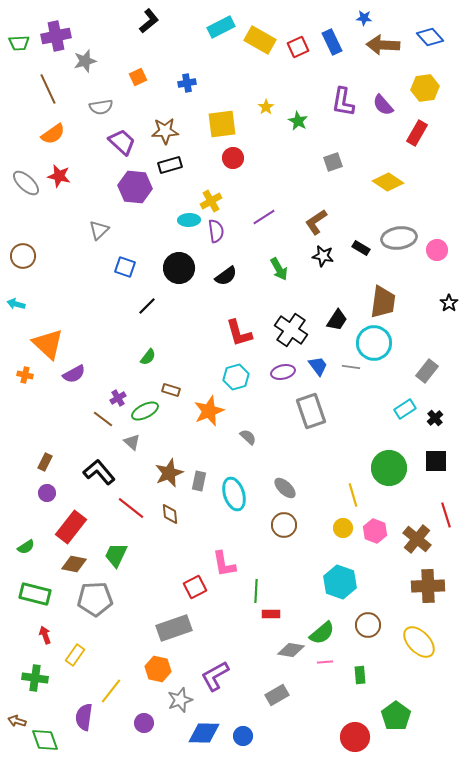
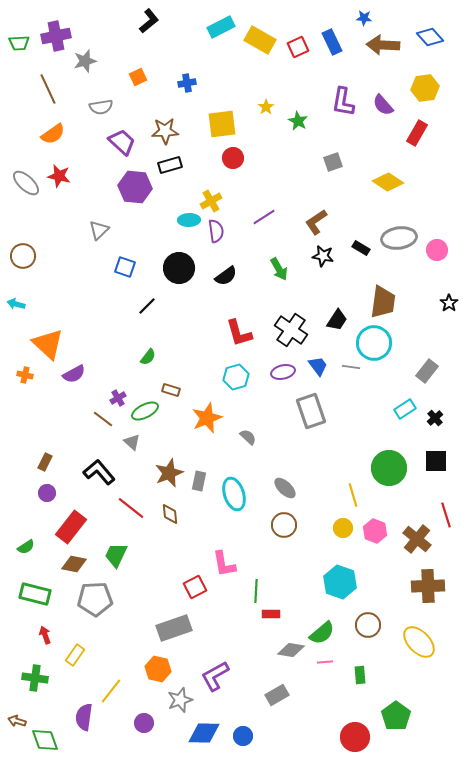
orange star at (209, 411): moved 2 px left, 7 px down
